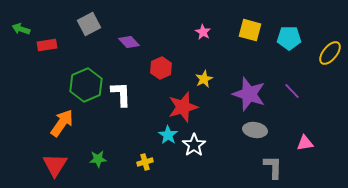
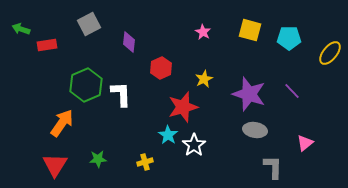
purple diamond: rotated 50 degrees clockwise
pink triangle: rotated 30 degrees counterclockwise
